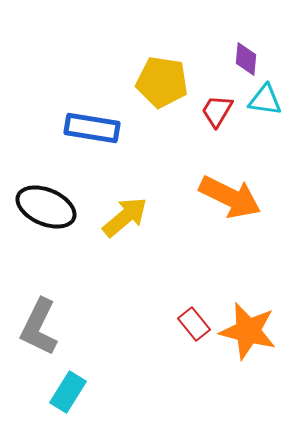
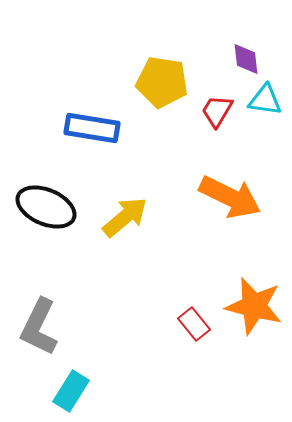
purple diamond: rotated 12 degrees counterclockwise
orange star: moved 6 px right, 25 px up
cyan rectangle: moved 3 px right, 1 px up
